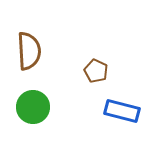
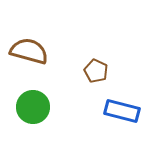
brown semicircle: rotated 72 degrees counterclockwise
